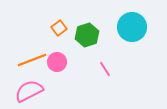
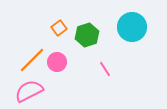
orange line: rotated 24 degrees counterclockwise
